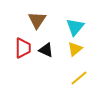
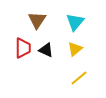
cyan triangle: moved 5 px up
